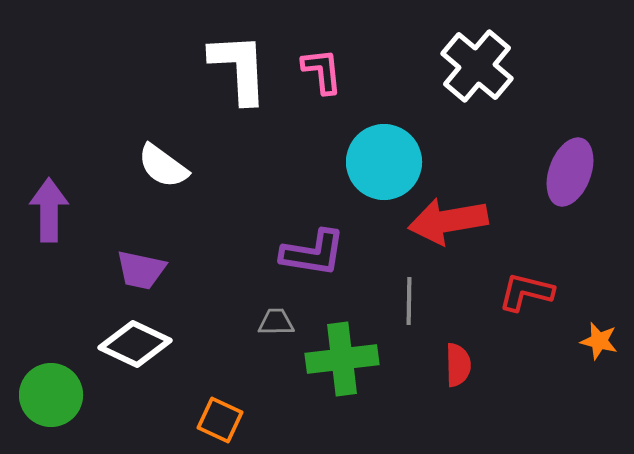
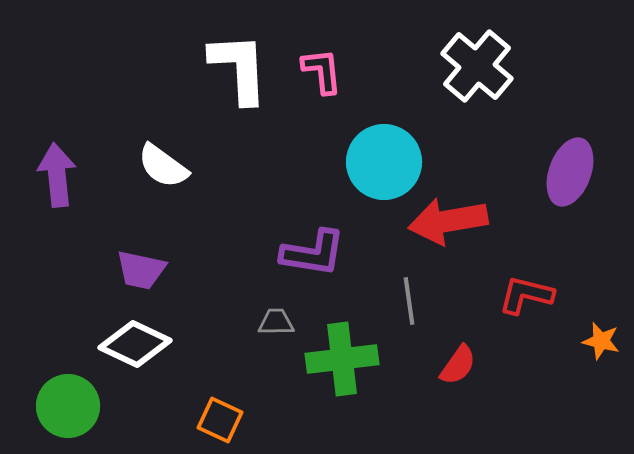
purple arrow: moved 8 px right, 35 px up; rotated 6 degrees counterclockwise
red L-shape: moved 3 px down
gray line: rotated 9 degrees counterclockwise
orange star: moved 2 px right
red semicircle: rotated 36 degrees clockwise
green circle: moved 17 px right, 11 px down
